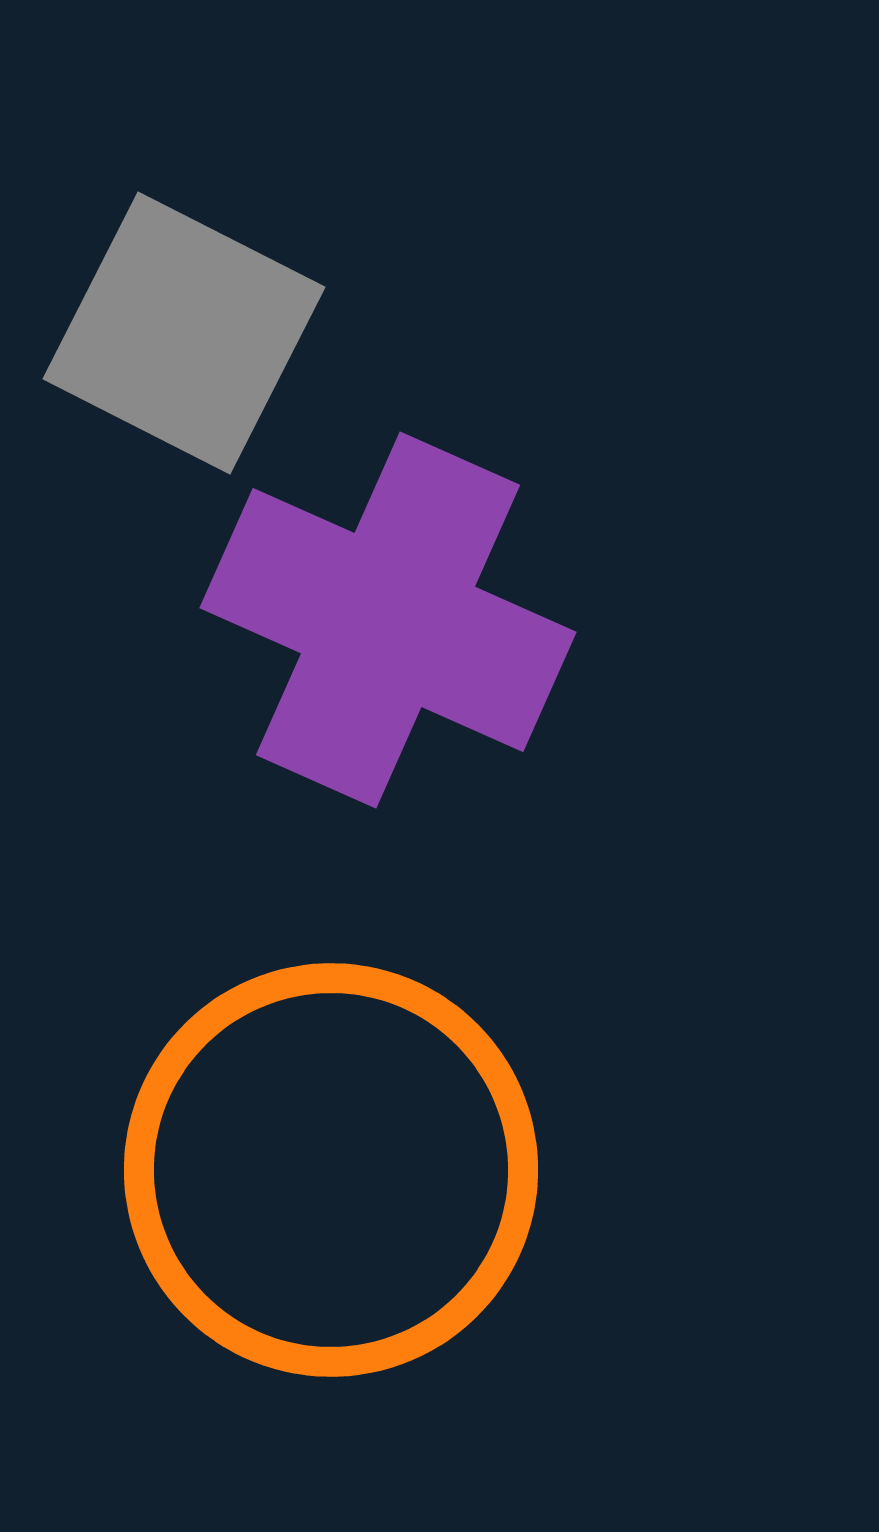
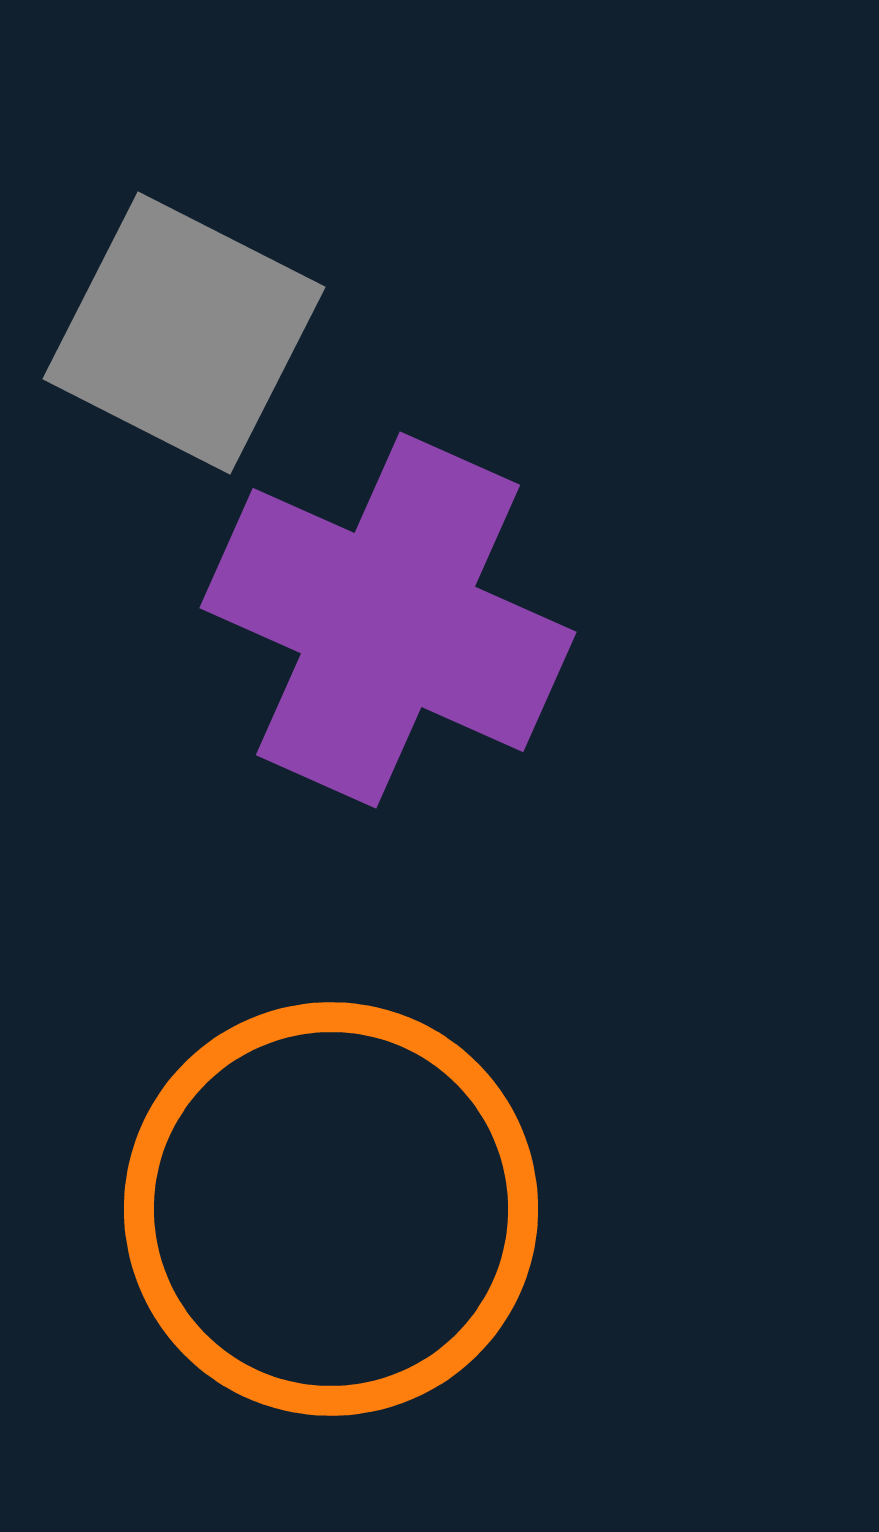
orange circle: moved 39 px down
